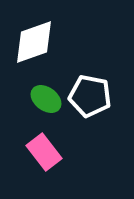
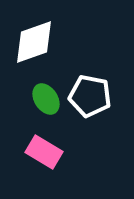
green ellipse: rotated 20 degrees clockwise
pink rectangle: rotated 21 degrees counterclockwise
